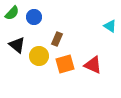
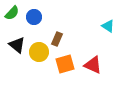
cyan triangle: moved 2 px left
yellow circle: moved 4 px up
